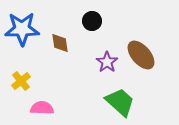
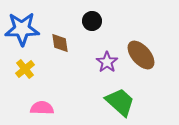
yellow cross: moved 4 px right, 12 px up
